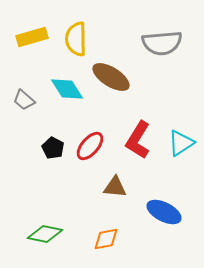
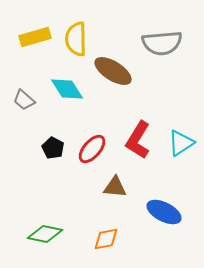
yellow rectangle: moved 3 px right
brown ellipse: moved 2 px right, 6 px up
red ellipse: moved 2 px right, 3 px down
